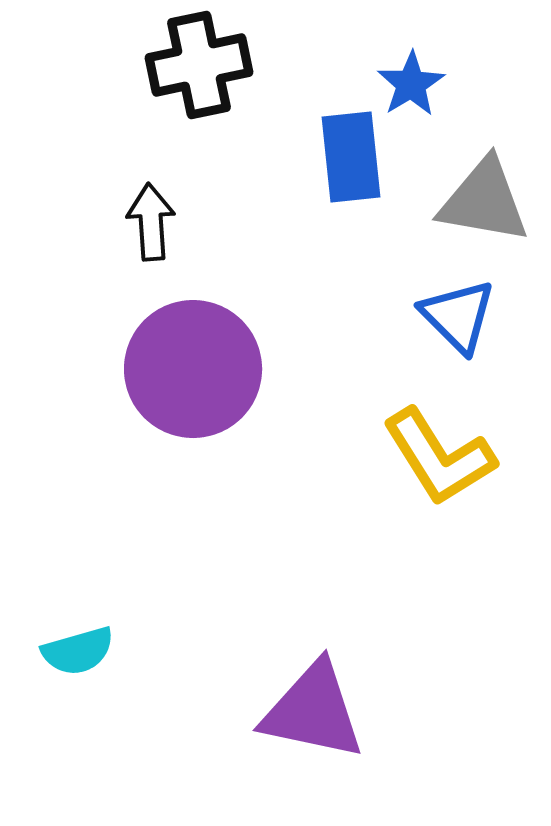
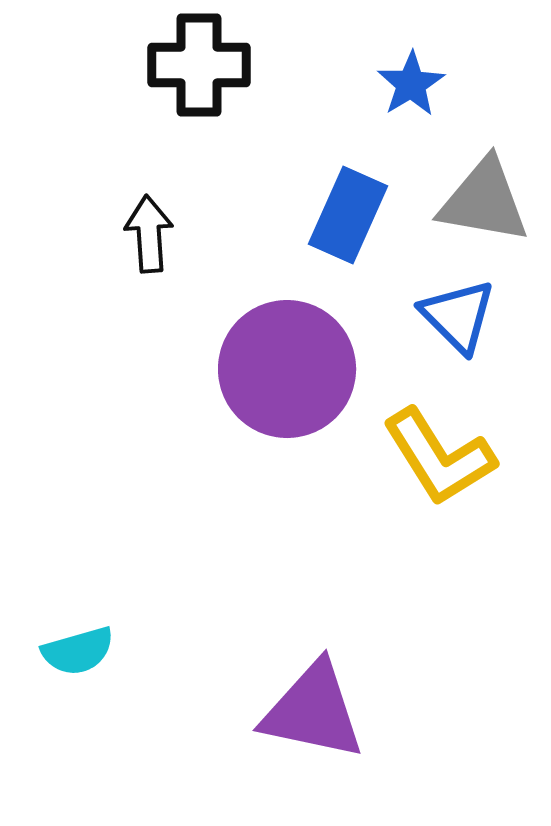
black cross: rotated 12 degrees clockwise
blue rectangle: moved 3 px left, 58 px down; rotated 30 degrees clockwise
black arrow: moved 2 px left, 12 px down
purple circle: moved 94 px right
